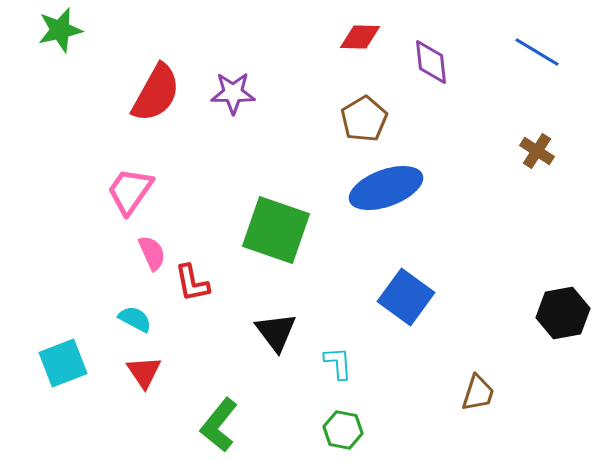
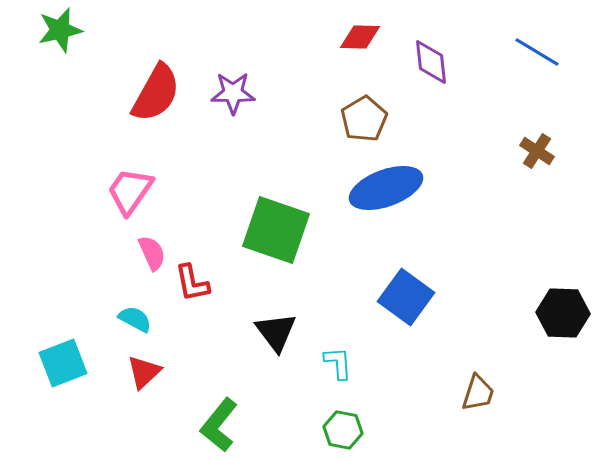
black hexagon: rotated 12 degrees clockwise
red triangle: rotated 21 degrees clockwise
